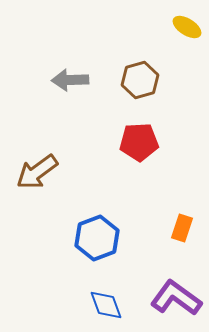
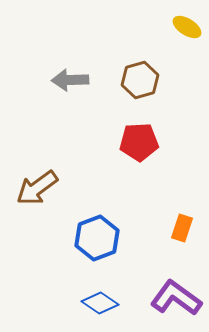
brown arrow: moved 16 px down
blue diamond: moved 6 px left, 2 px up; rotated 36 degrees counterclockwise
